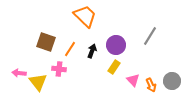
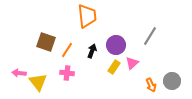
orange trapezoid: moved 2 px right; rotated 40 degrees clockwise
orange line: moved 3 px left, 1 px down
pink cross: moved 8 px right, 4 px down
pink triangle: moved 1 px left, 17 px up; rotated 32 degrees clockwise
